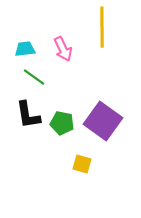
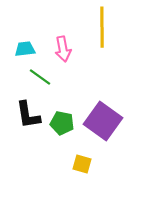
pink arrow: rotated 15 degrees clockwise
green line: moved 6 px right
